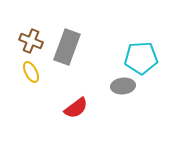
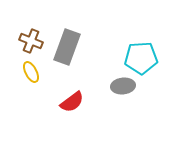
red semicircle: moved 4 px left, 6 px up
